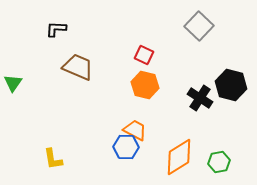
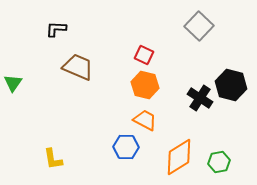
orange trapezoid: moved 10 px right, 10 px up
